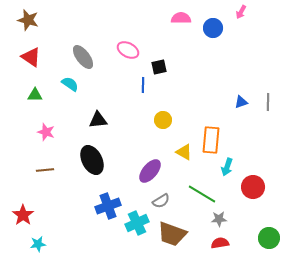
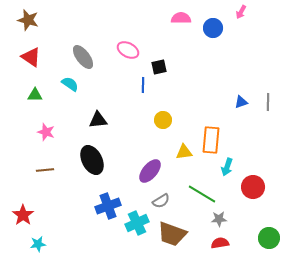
yellow triangle: rotated 36 degrees counterclockwise
